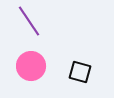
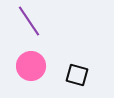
black square: moved 3 px left, 3 px down
